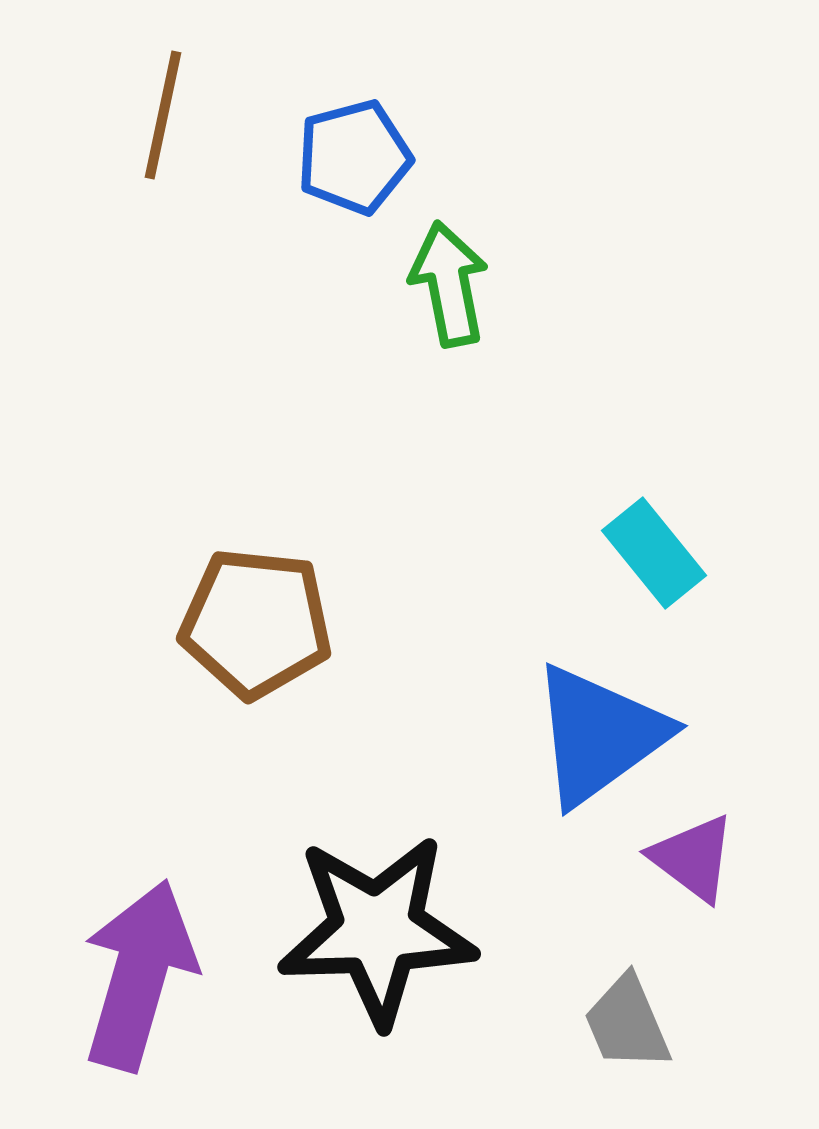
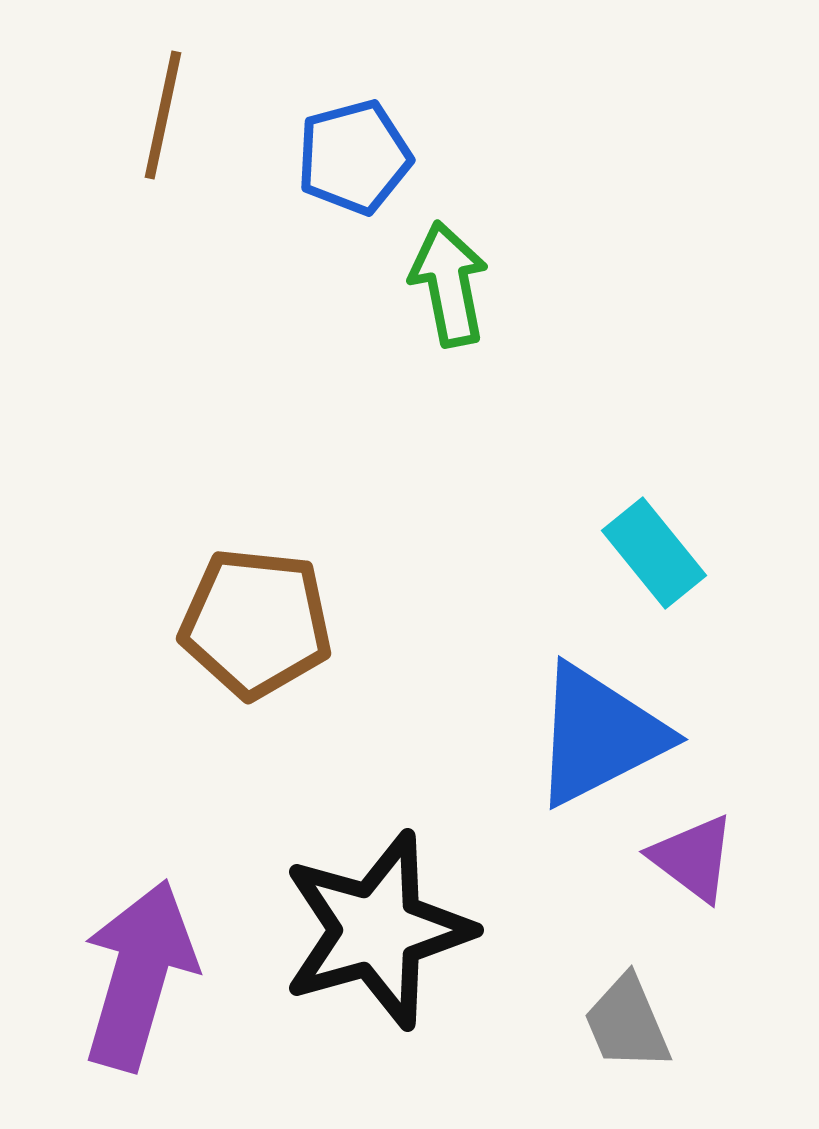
blue triangle: rotated 9 degrees clockwise
black star: rotated 14 degrees counterclockwise
